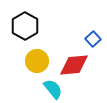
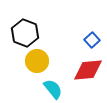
black hexagon: moved 7 px down; rotated 8 degrees counterclockwise
blue square: moved 1 px left, 1 px down
red diamond: moved 14 px right, 5 px down
